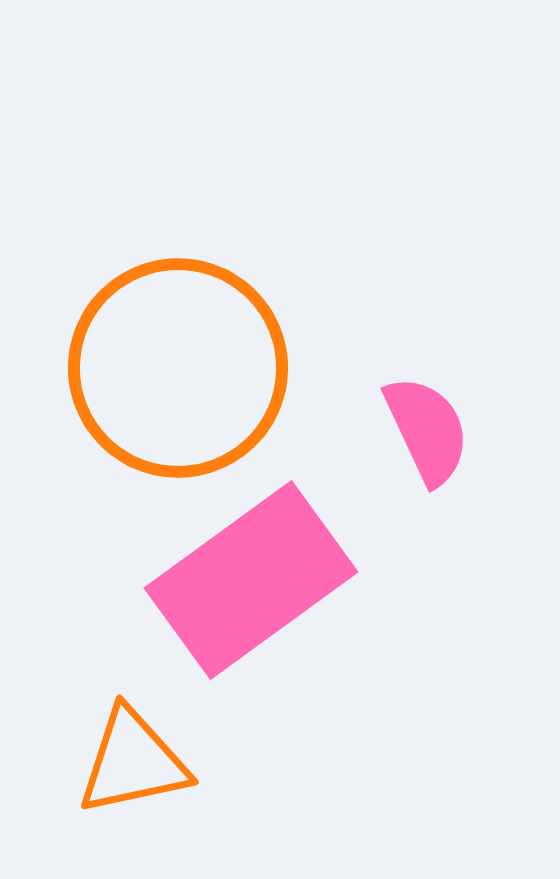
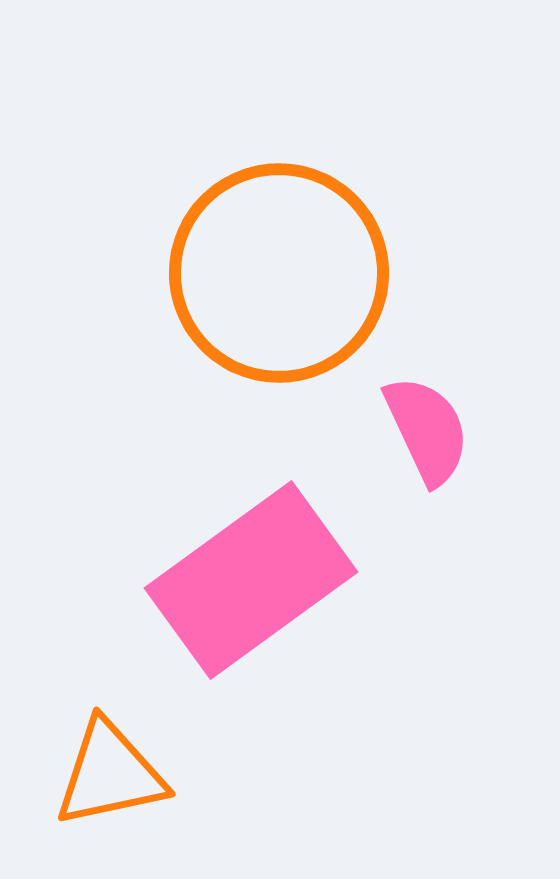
orange circle: moved 101 px right, 95 px up
orange triangle: moved 23 px left, 12 px down
